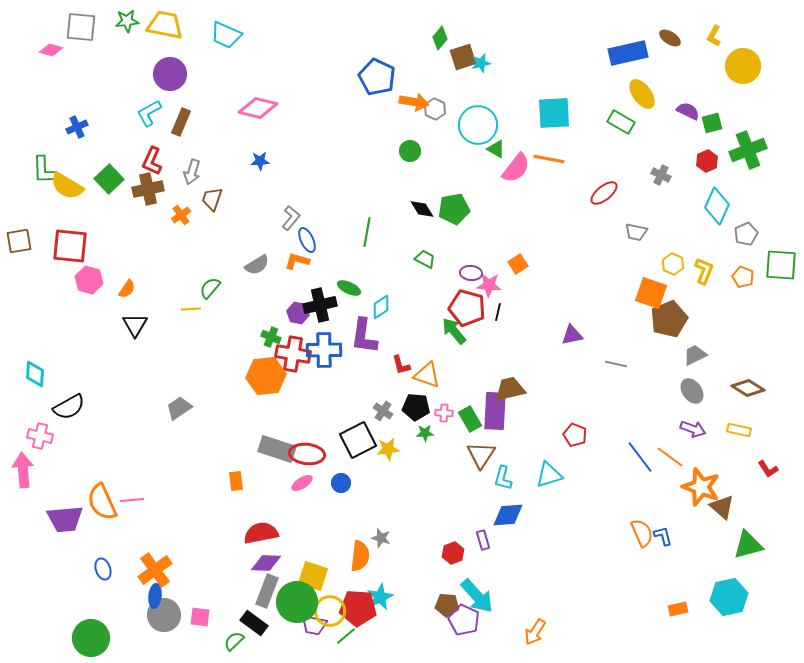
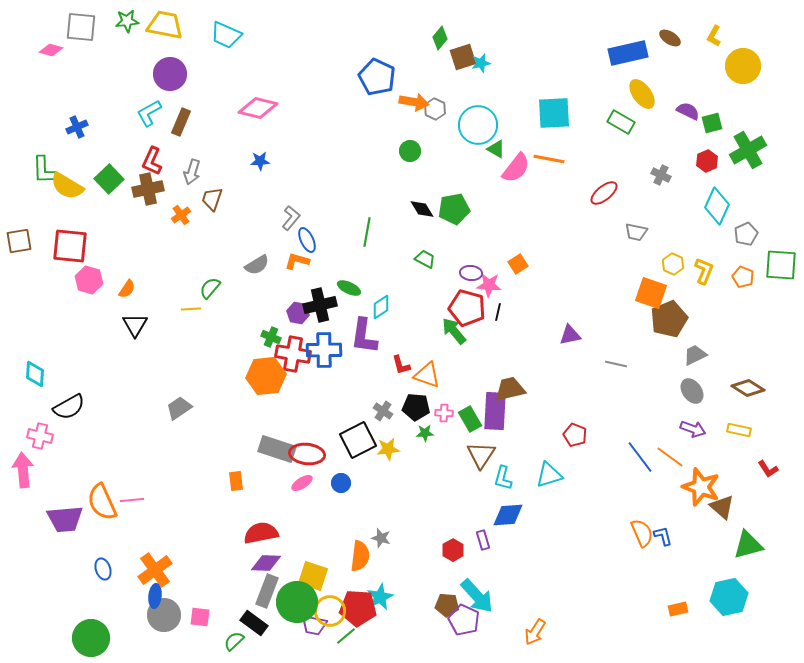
green cross at (748, 150): rotated 9 degrees counterclockwise
purple triangle at (572, 335): moved 2 px left
red hexagon at (453, 553): moved 3 px up; rotated 10 degrees counterclockwise
